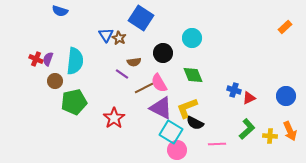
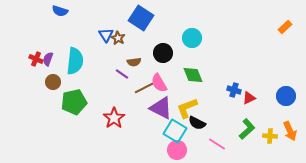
brown star: moved 1 px left
brown circle: moved 2 px left, 1 px down
black semicircle: moved 2 px right
cyan square: moved 4 px right, 1 px up
pink line: rotated 36 degrees clockwise
